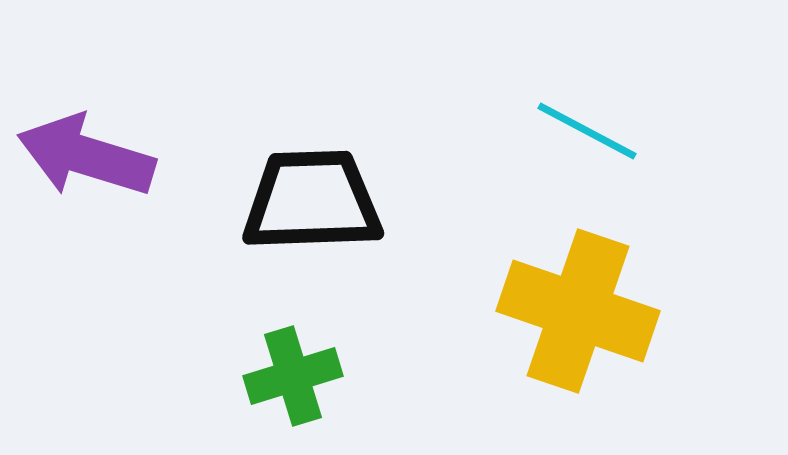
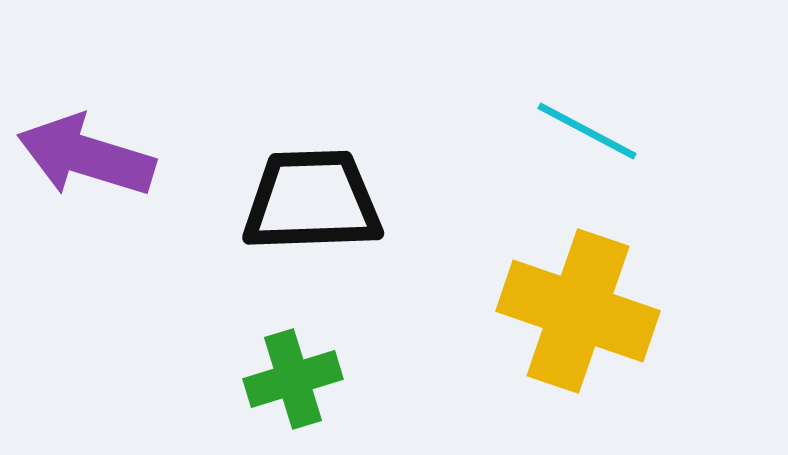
green cross: moved 3 px down
